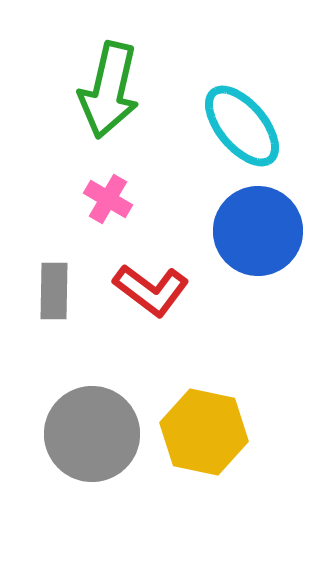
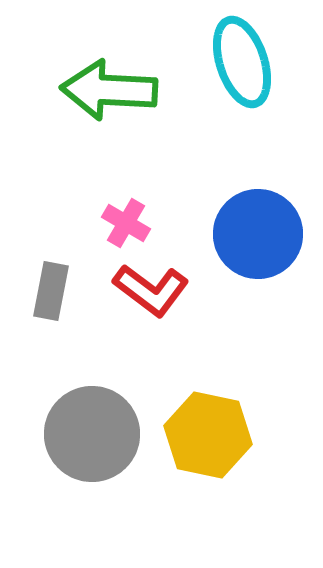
green arrow: rotated 80 degrees clockwise
cyan ellipse: moved 64 px up; rotated 22 degrees clockwise
pink cross: moved 18 px right, 24 px down
blue circle: moved 3 px down
gray rectangle: moved 3 px left; rotated 10 degrees clockwise
yellow hexagon: moved 4 px right, 3 px down
